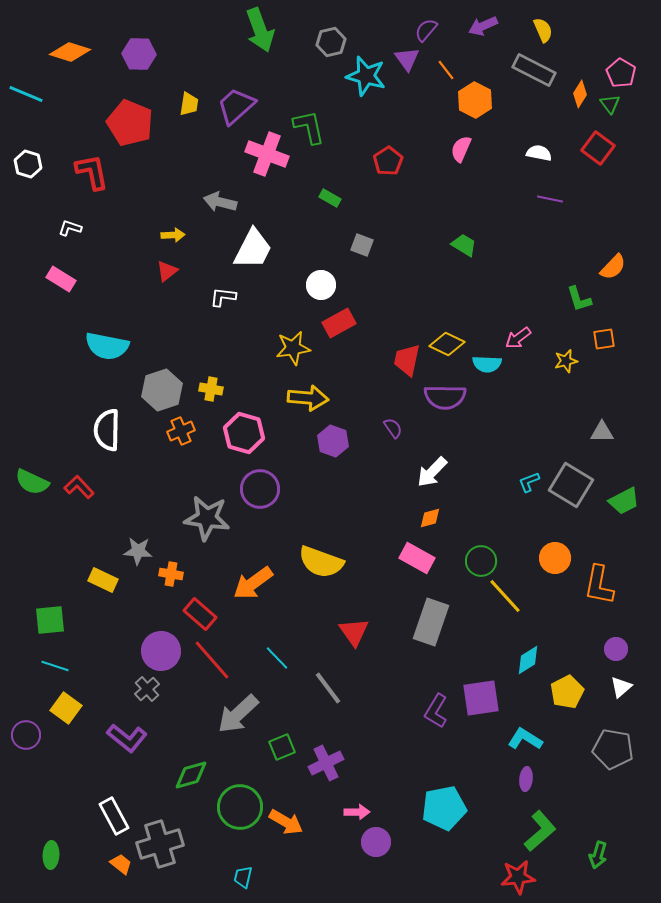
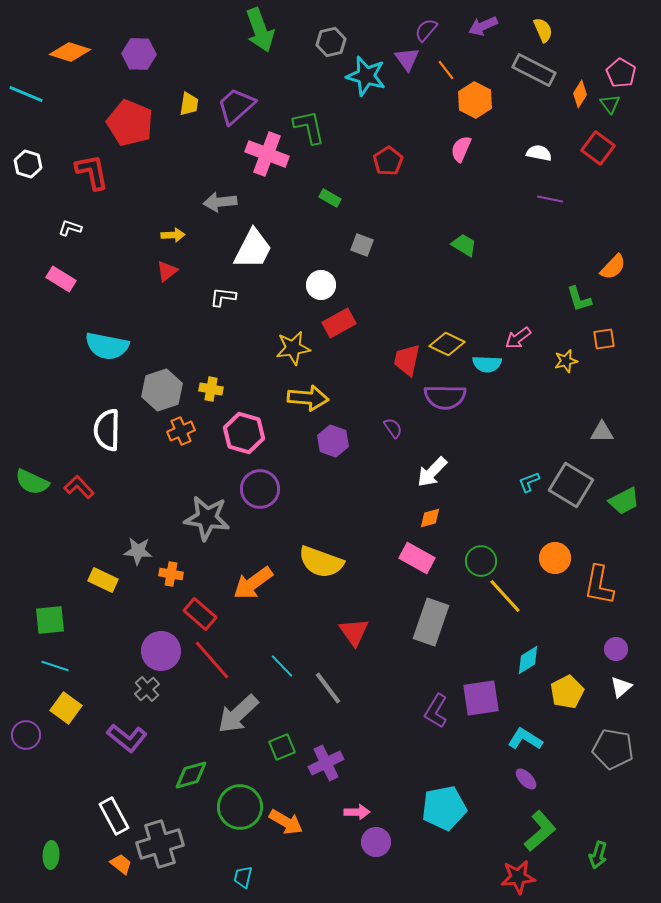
gray arrow at (220, 202): rotated 20 degrees counterclockwise
cyan line at (277, 658): moved 5 px right, 8 px down
purple ellipse at (526, 779): rotated 50 degrees counterclockwise
